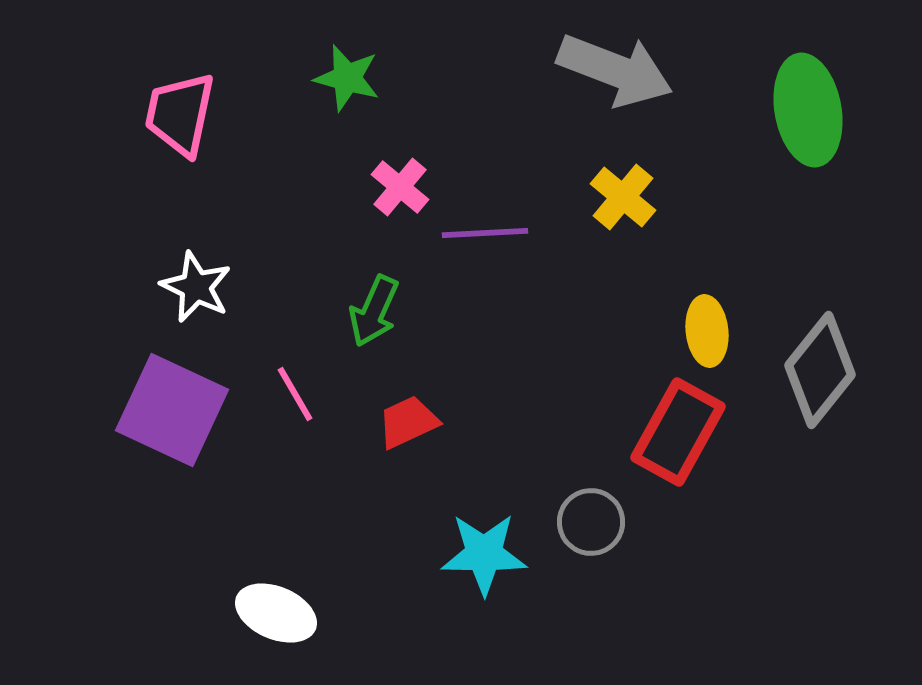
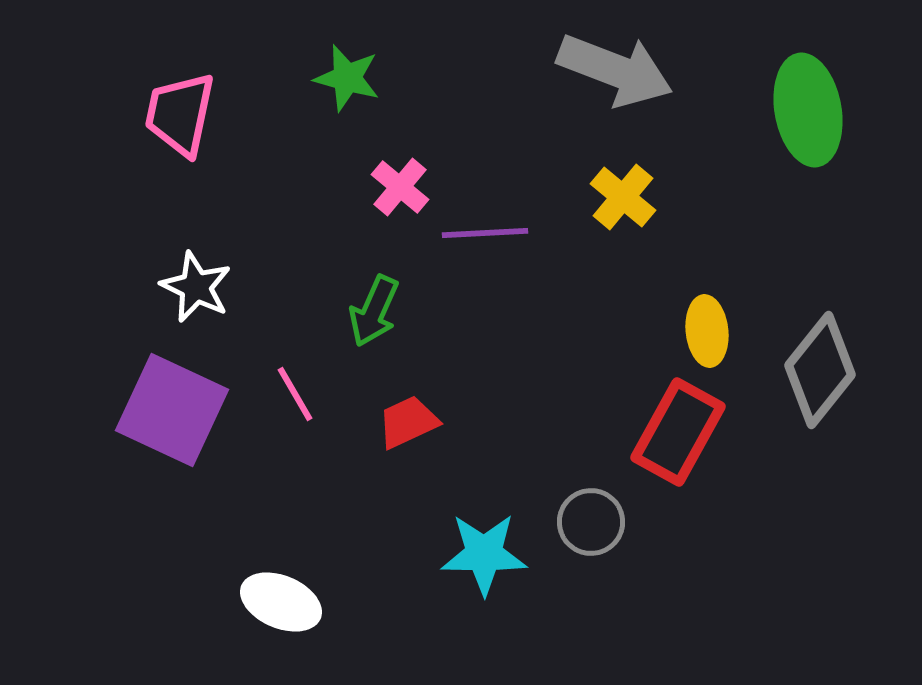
white ellipse: moved 5 px right, 11 px up
